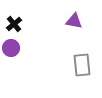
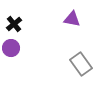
purple triangle: moved 2 px left, 2 px up
gray rectangle: moved 1 px left, 1 px up; rotated 30 degrees counterclockwise
